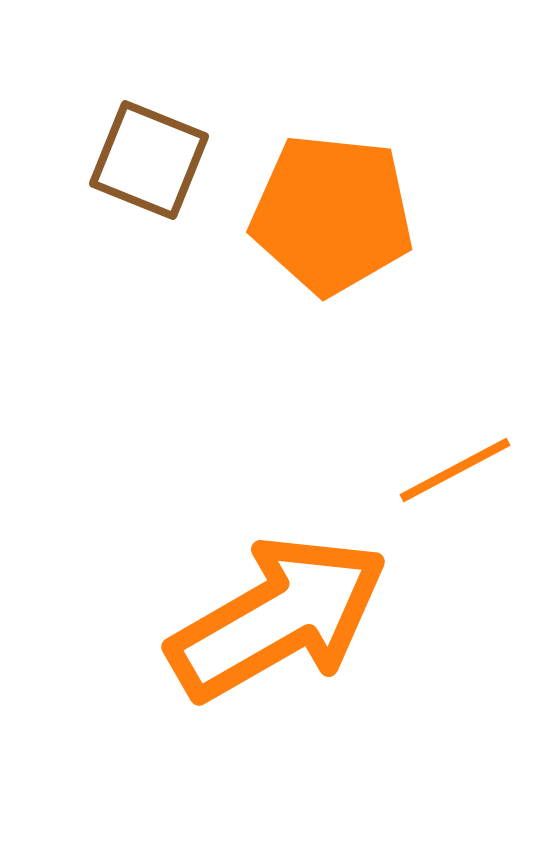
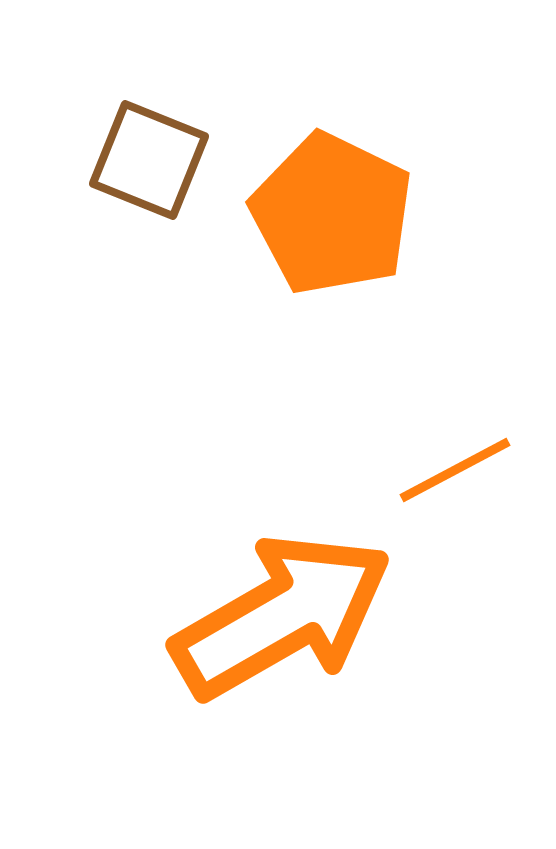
orange pentagon: rotated 20 degrees clockwise
orange arrow: moved 4 px right, 2 px up
